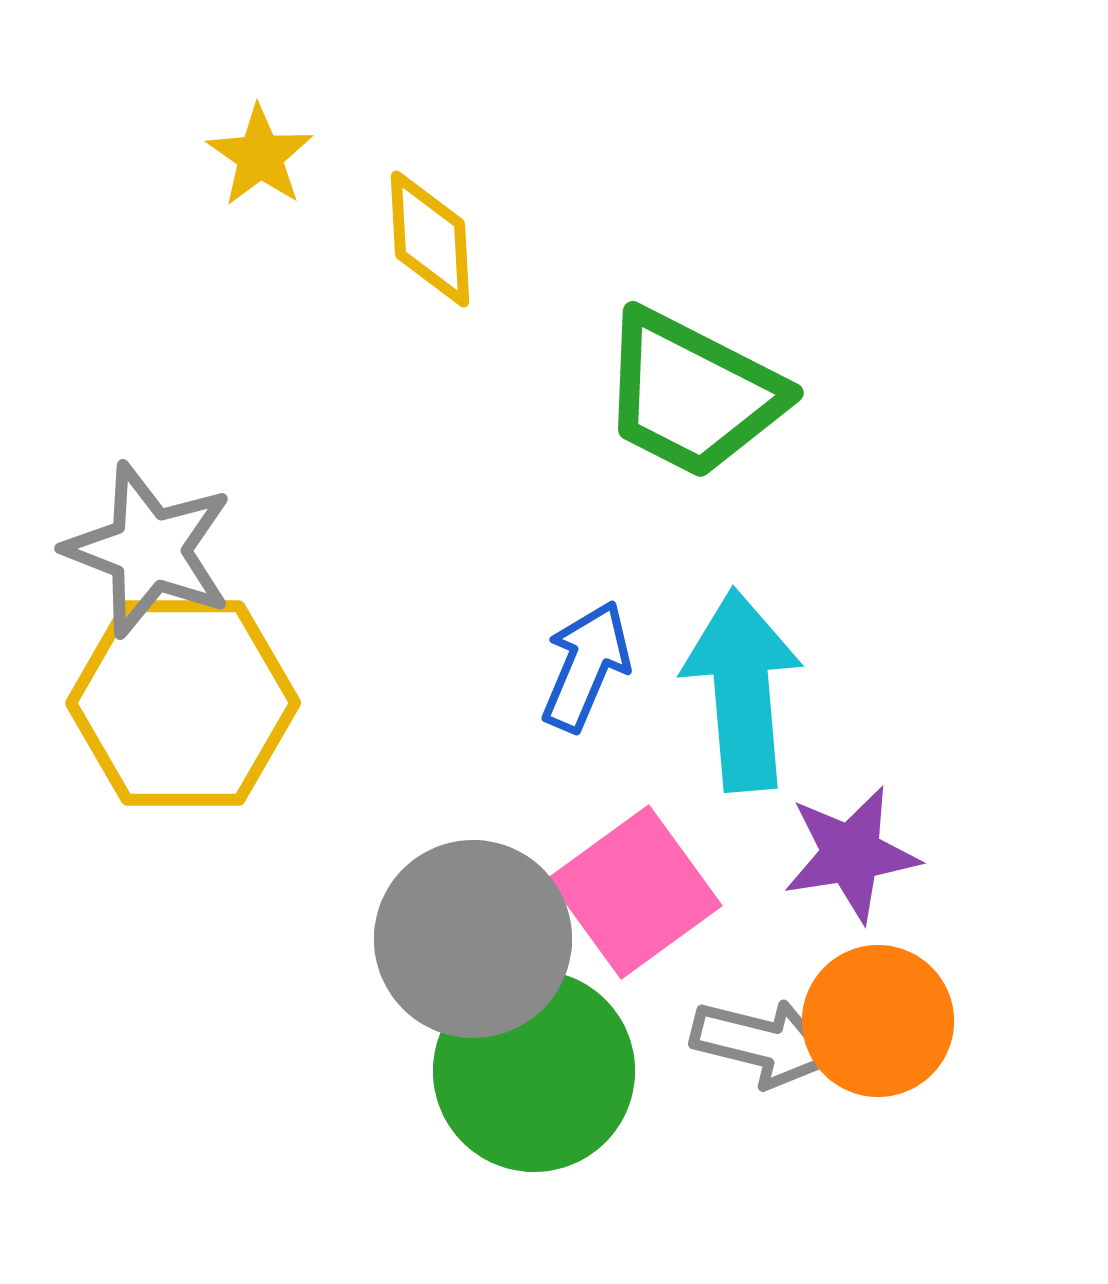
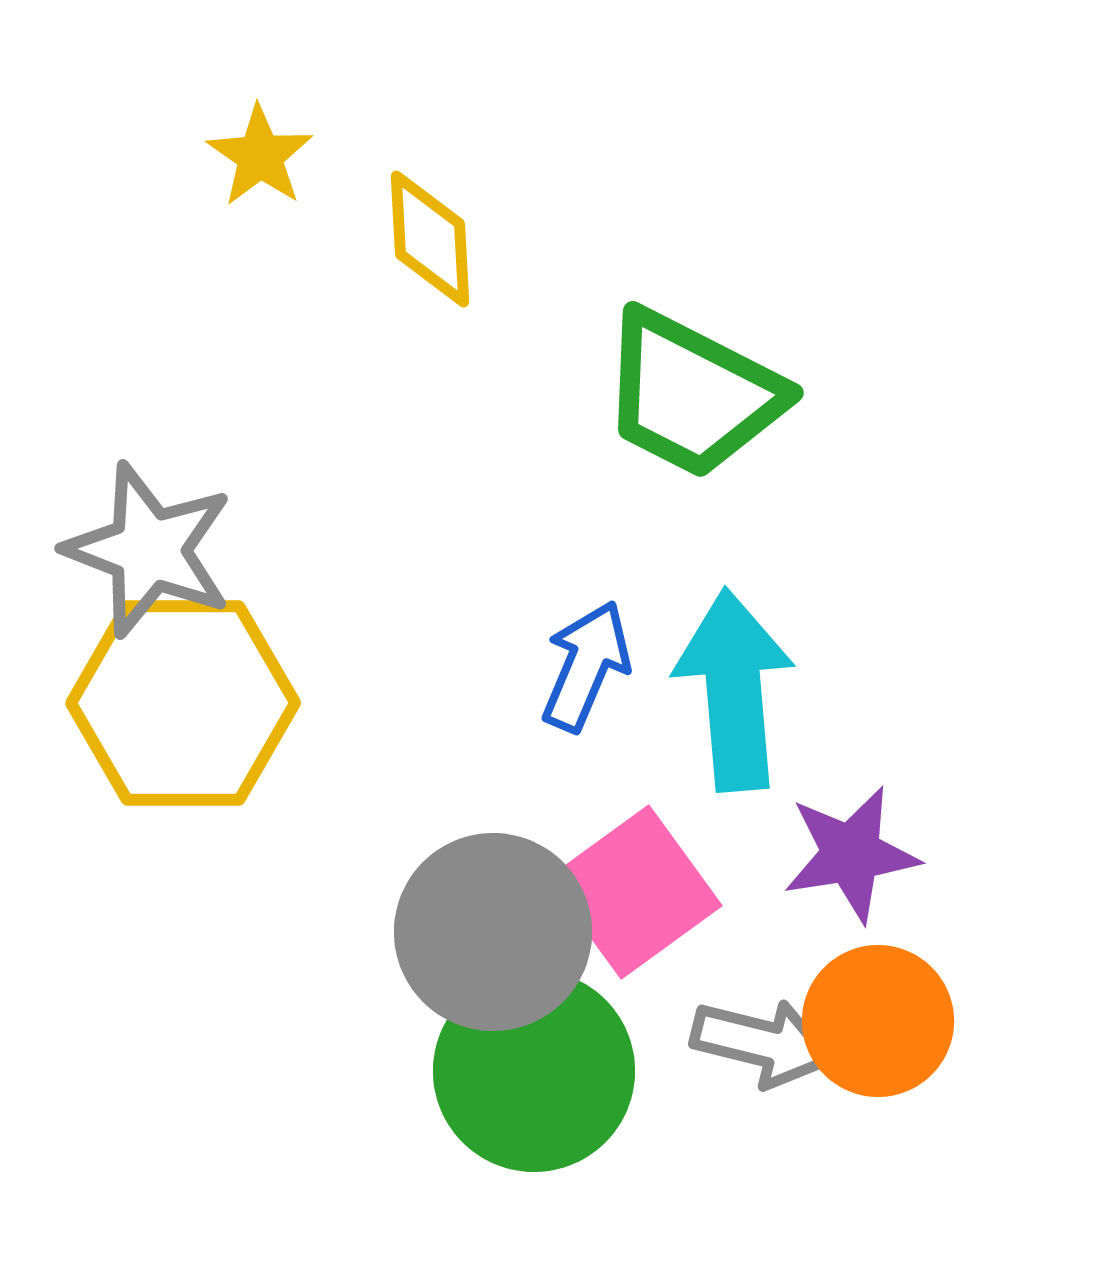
cyan arrow: moved 8 px left
gray circle: moved 20 px right, 7 px up
